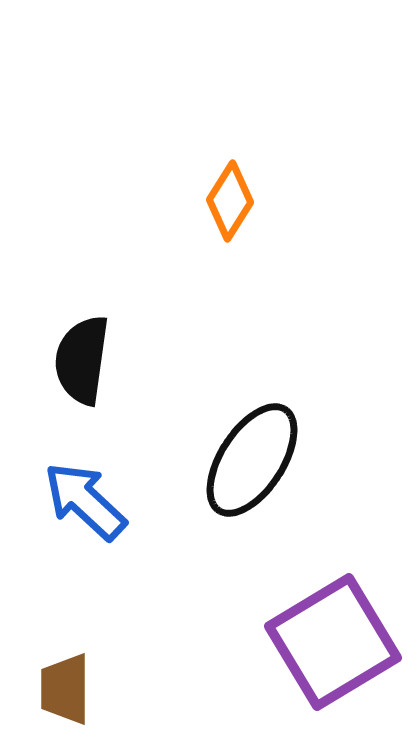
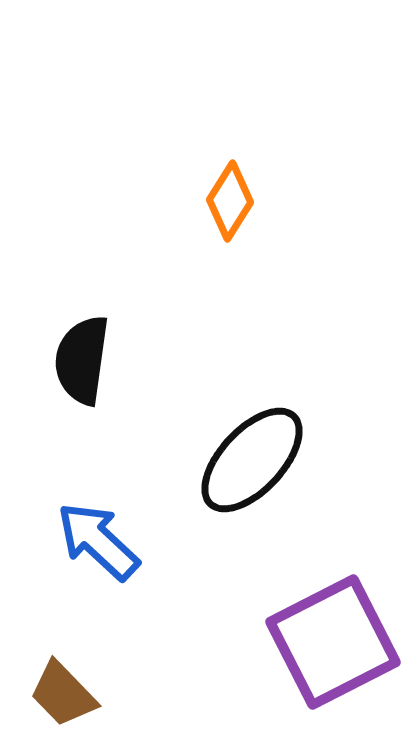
black ellipse: rotated 10 degrees clockwise
blue arrow: moved 13 px right, 40 px down
purple square: rotated 4 degrees clockwise
brown trapezoid: moved 2 px left, 5 px down; rotated 44 degrees counterclockwise
